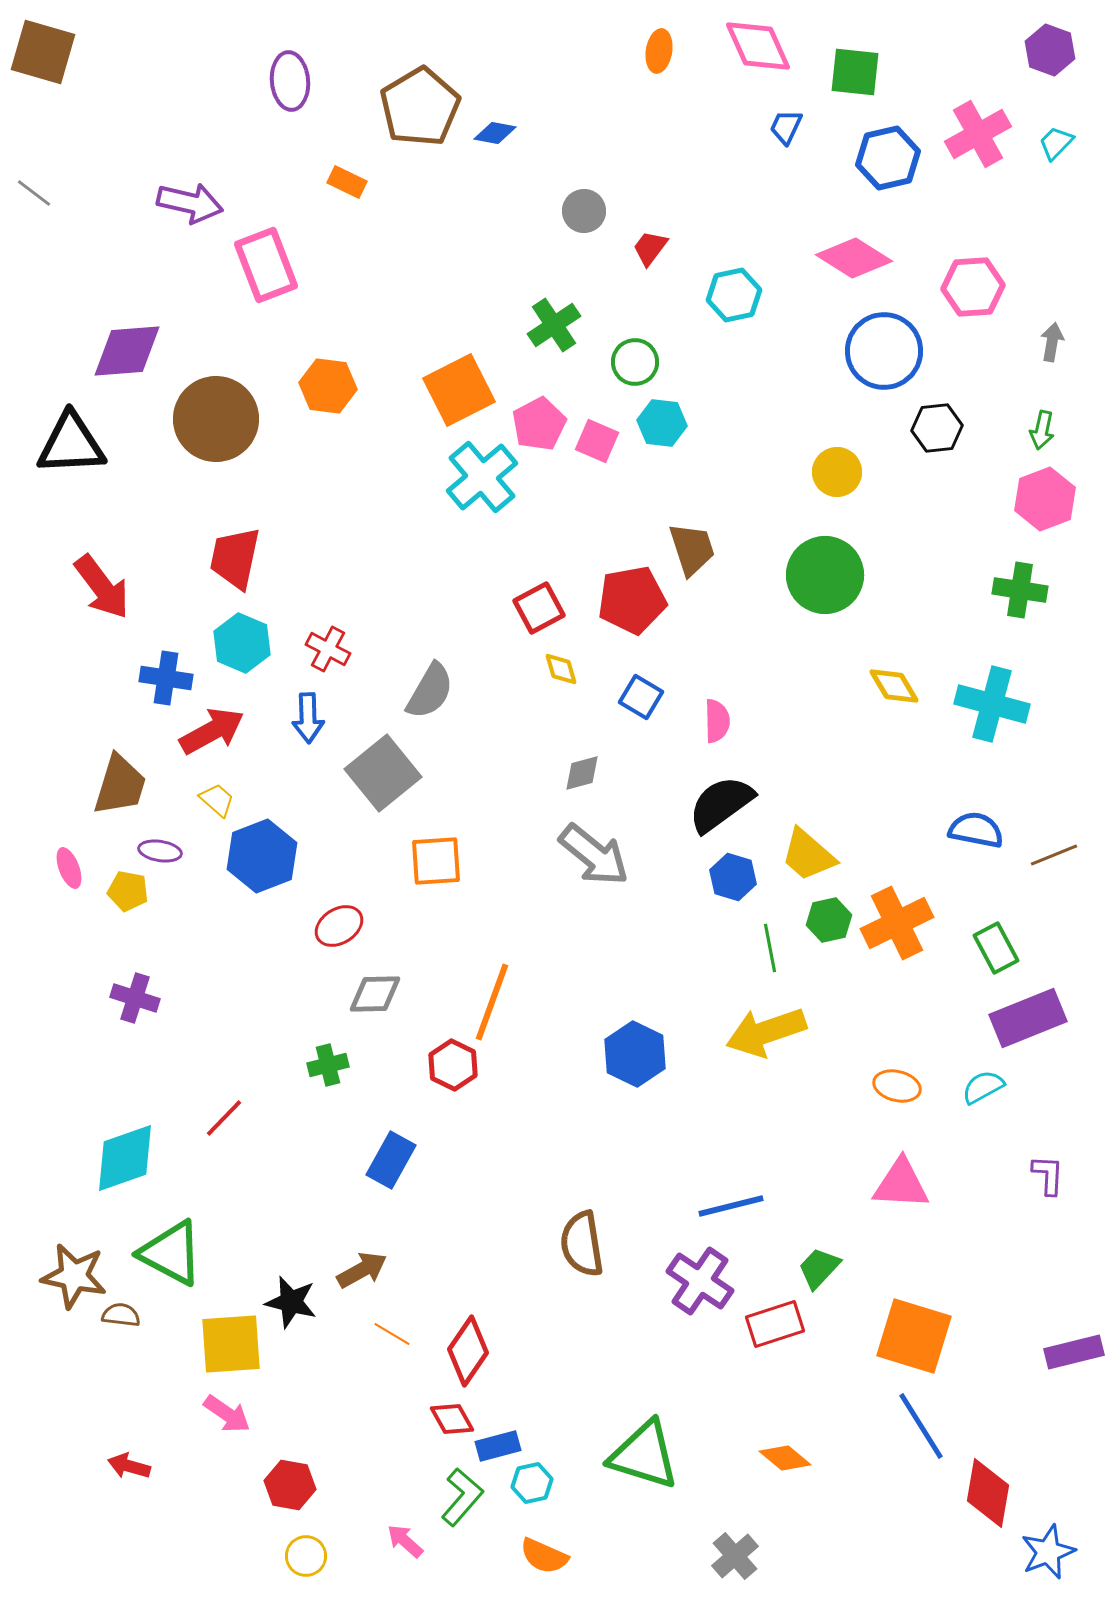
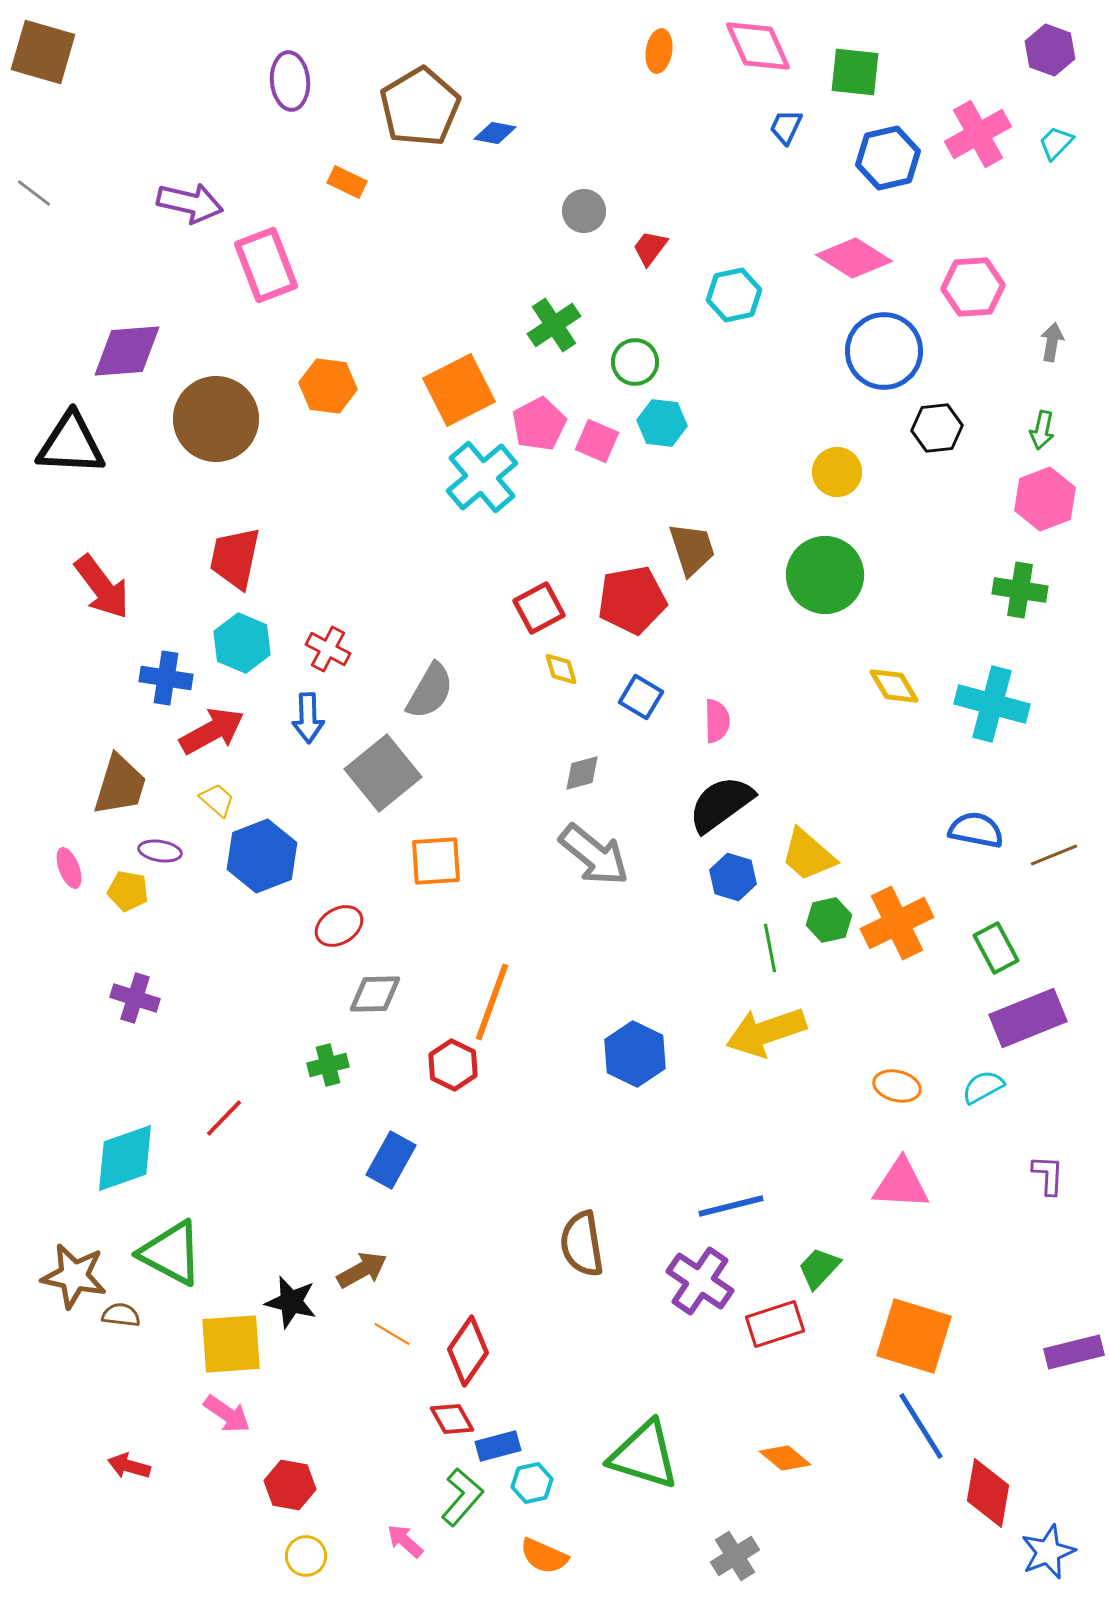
black triangle at (71, 444): rotated 6 degrees clockwise
gray cross at (735, 1556): rotated 9 degrees clockwise
